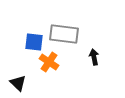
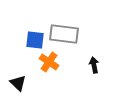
blue square: moved 1 px right, 2 px up
black arrow: moved 8 px down
